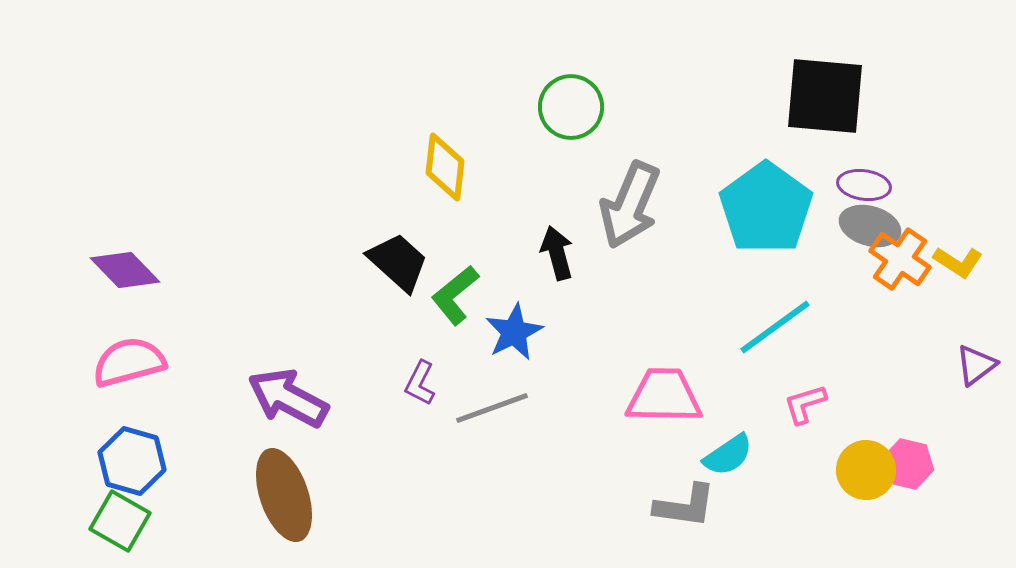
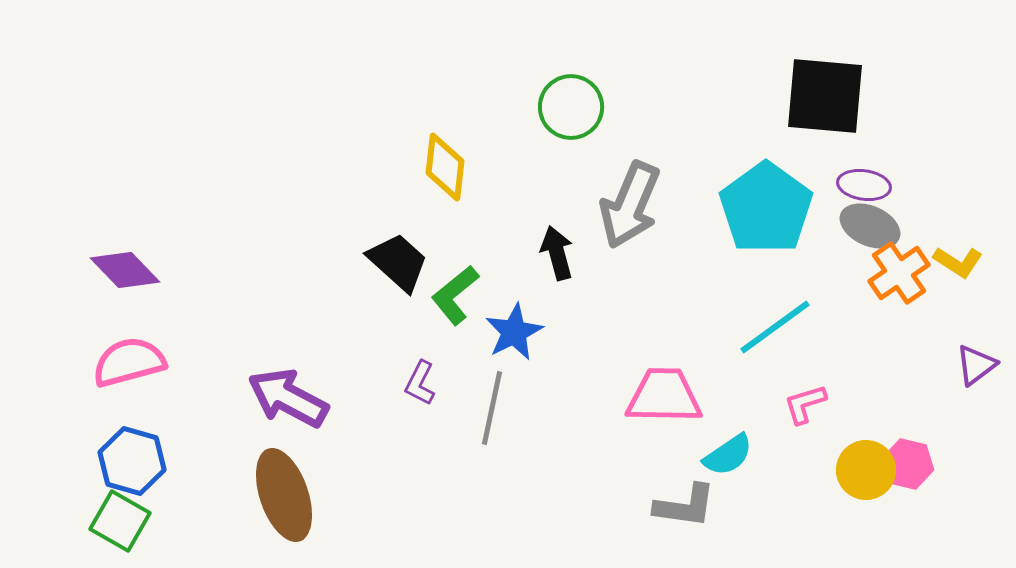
gray ellipse: rotated 8 degrees clockwise
orange cross: moved 1 px left, 14 px down; rotated 20 degrees clockwise
gray line: rotated 58 degrees counterclockwise
